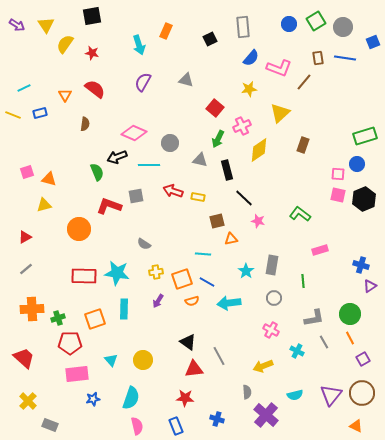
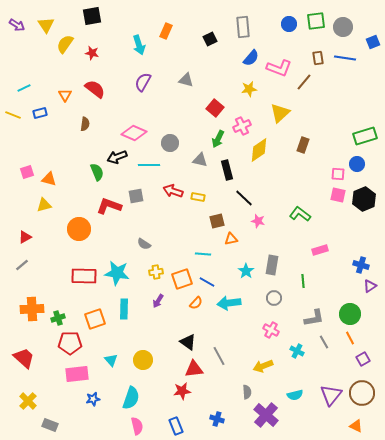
green square at (316, 21): rotated 24 degrees clockwise
gray line at (26, 269): moved 4 px left, 4 px up
orange semicircle at (192, 301): moved 4 px right, 2 px down; rotated 32 degrees counterclockwise
red star at (185, 398): moved 3 px left, 7 px up; rotated 12 degrees counterclockwise
